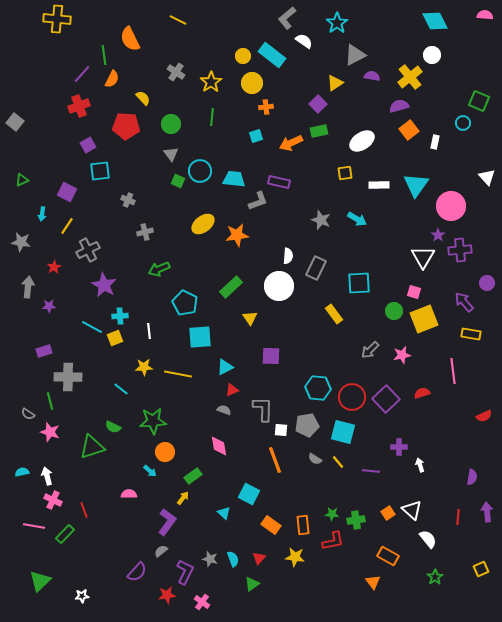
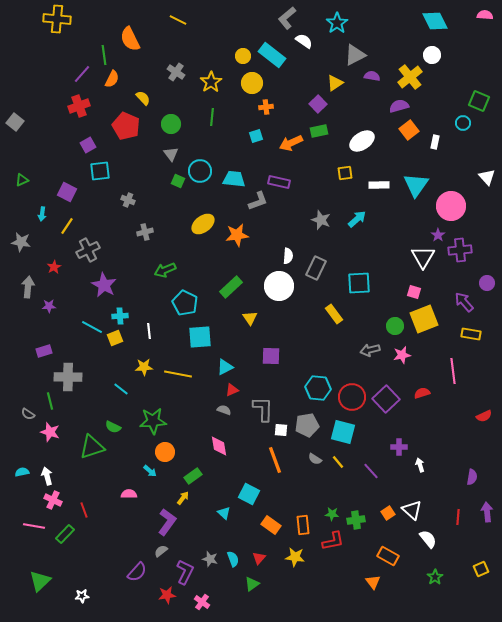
red pentagon at (126, 126): rotated 20 degrees clockwise
cyan arrow at (357, 219): rotated 72 degrees counterclockwise
green arrow at (159, 269): moved 6 px right, 1 px down
green circle at (394, 311): moved 1 px right, 15 px down
gray arrow at (370, 350): rotated 30 degrees clockwise
purple line at (371, 471): rotated 42 degrees clockwise
